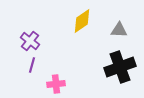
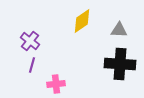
black cross: moved 3 px up; rotated 24 degrees clockwise
